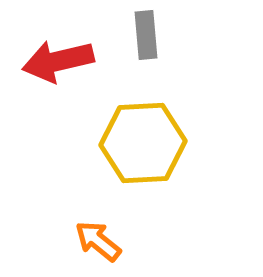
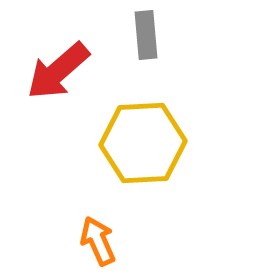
red arrow: moved 10 px down; rotated 28 degrees counterclockwise
orange arrow: rotated 27 degrees clockwise
